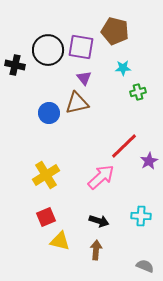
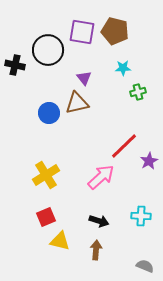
purple square: moved 1 px right, 15 px up
